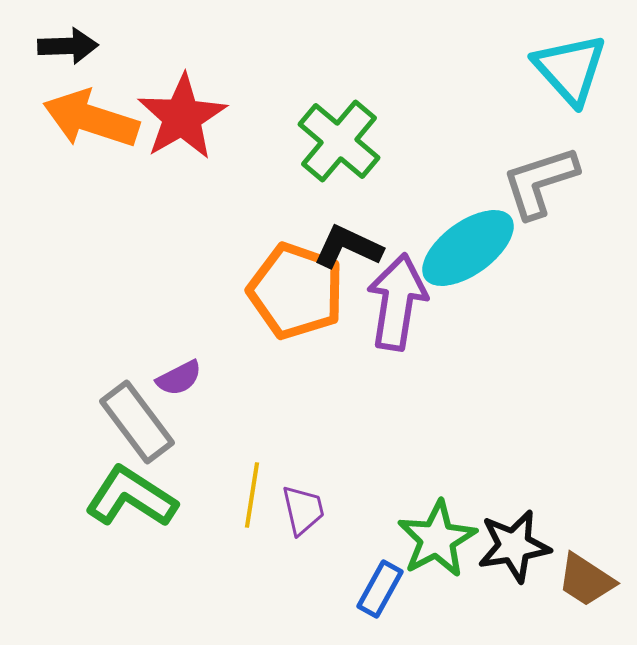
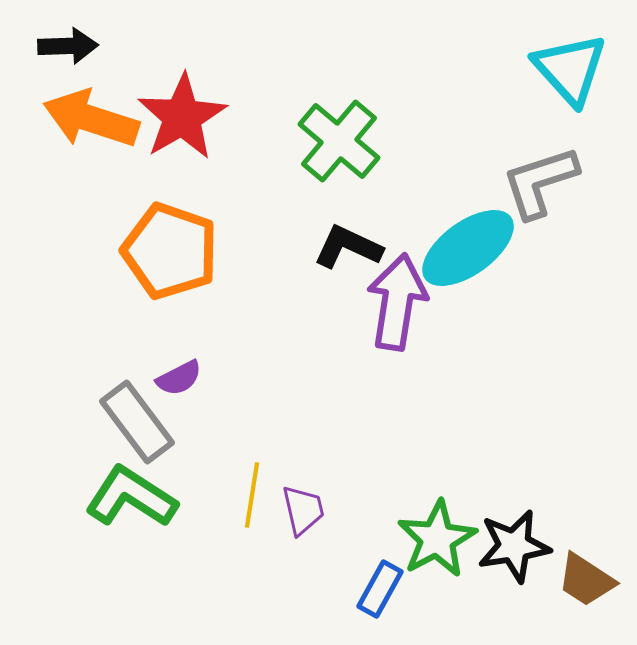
orange pentagon: moved 126 px left, 40 px up
